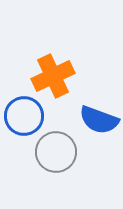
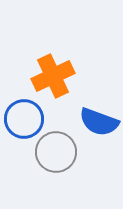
blue circle: moved 3 px down
blue semicircle: moved 2 px down
